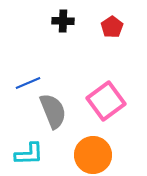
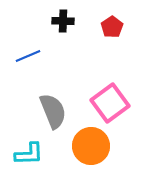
blue line: moved 27 px up
pink square: moved 4 px right, 2 px down
orange circle: moved 2 px left, 9 px up
